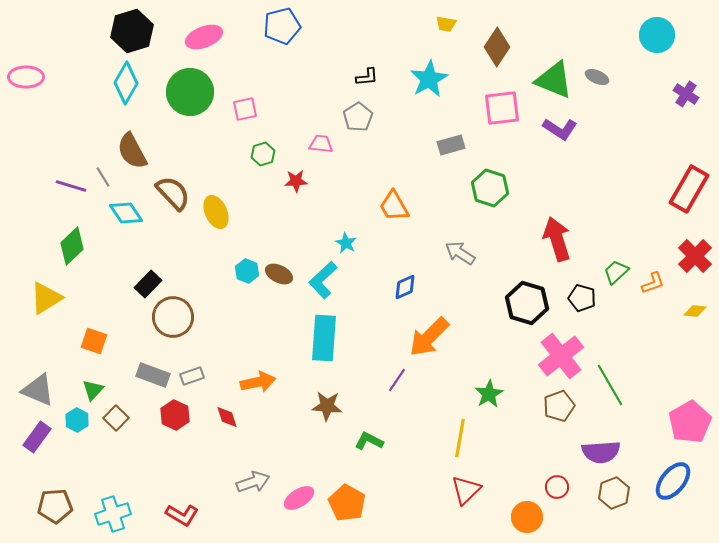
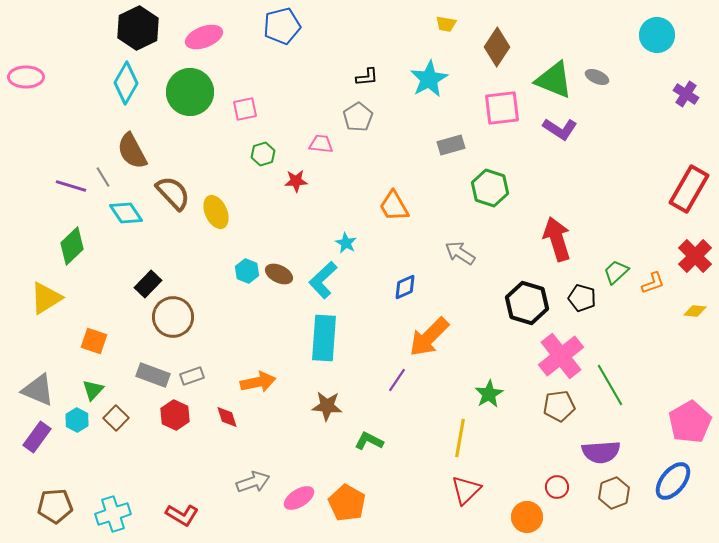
black hexagon at (132, 31): moved 6 px right, 3 px up; rotated 9 degrees counterclockwise
brown pentagon at (559, 406): rotated 12 degrees clockwise
